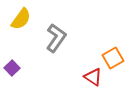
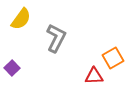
gray L-shape: rotated 8 degrees counterclockwise
red triangle: moved 1 px right, 1 px up; rotated 36 degrees counterclockwise
